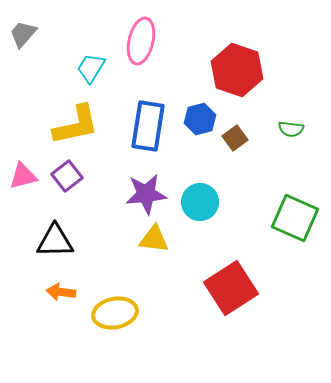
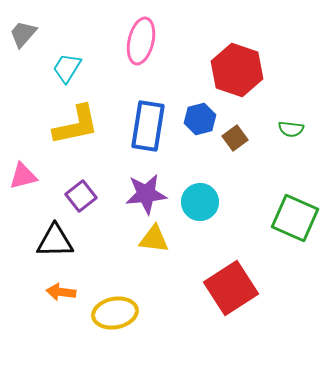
cyan trapezoid: moved 24 px left
purple square: moved 14 px right, 20 px down
